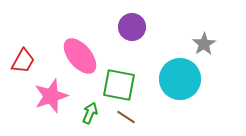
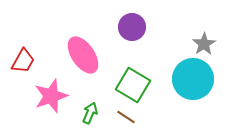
pink ellipse: moved 3 px right, 1 px up; rotated 6 degrees clockwise
cyan circle: moved 13 px right
green square: moved 14 px right; rotated 20 degrees clockwise
